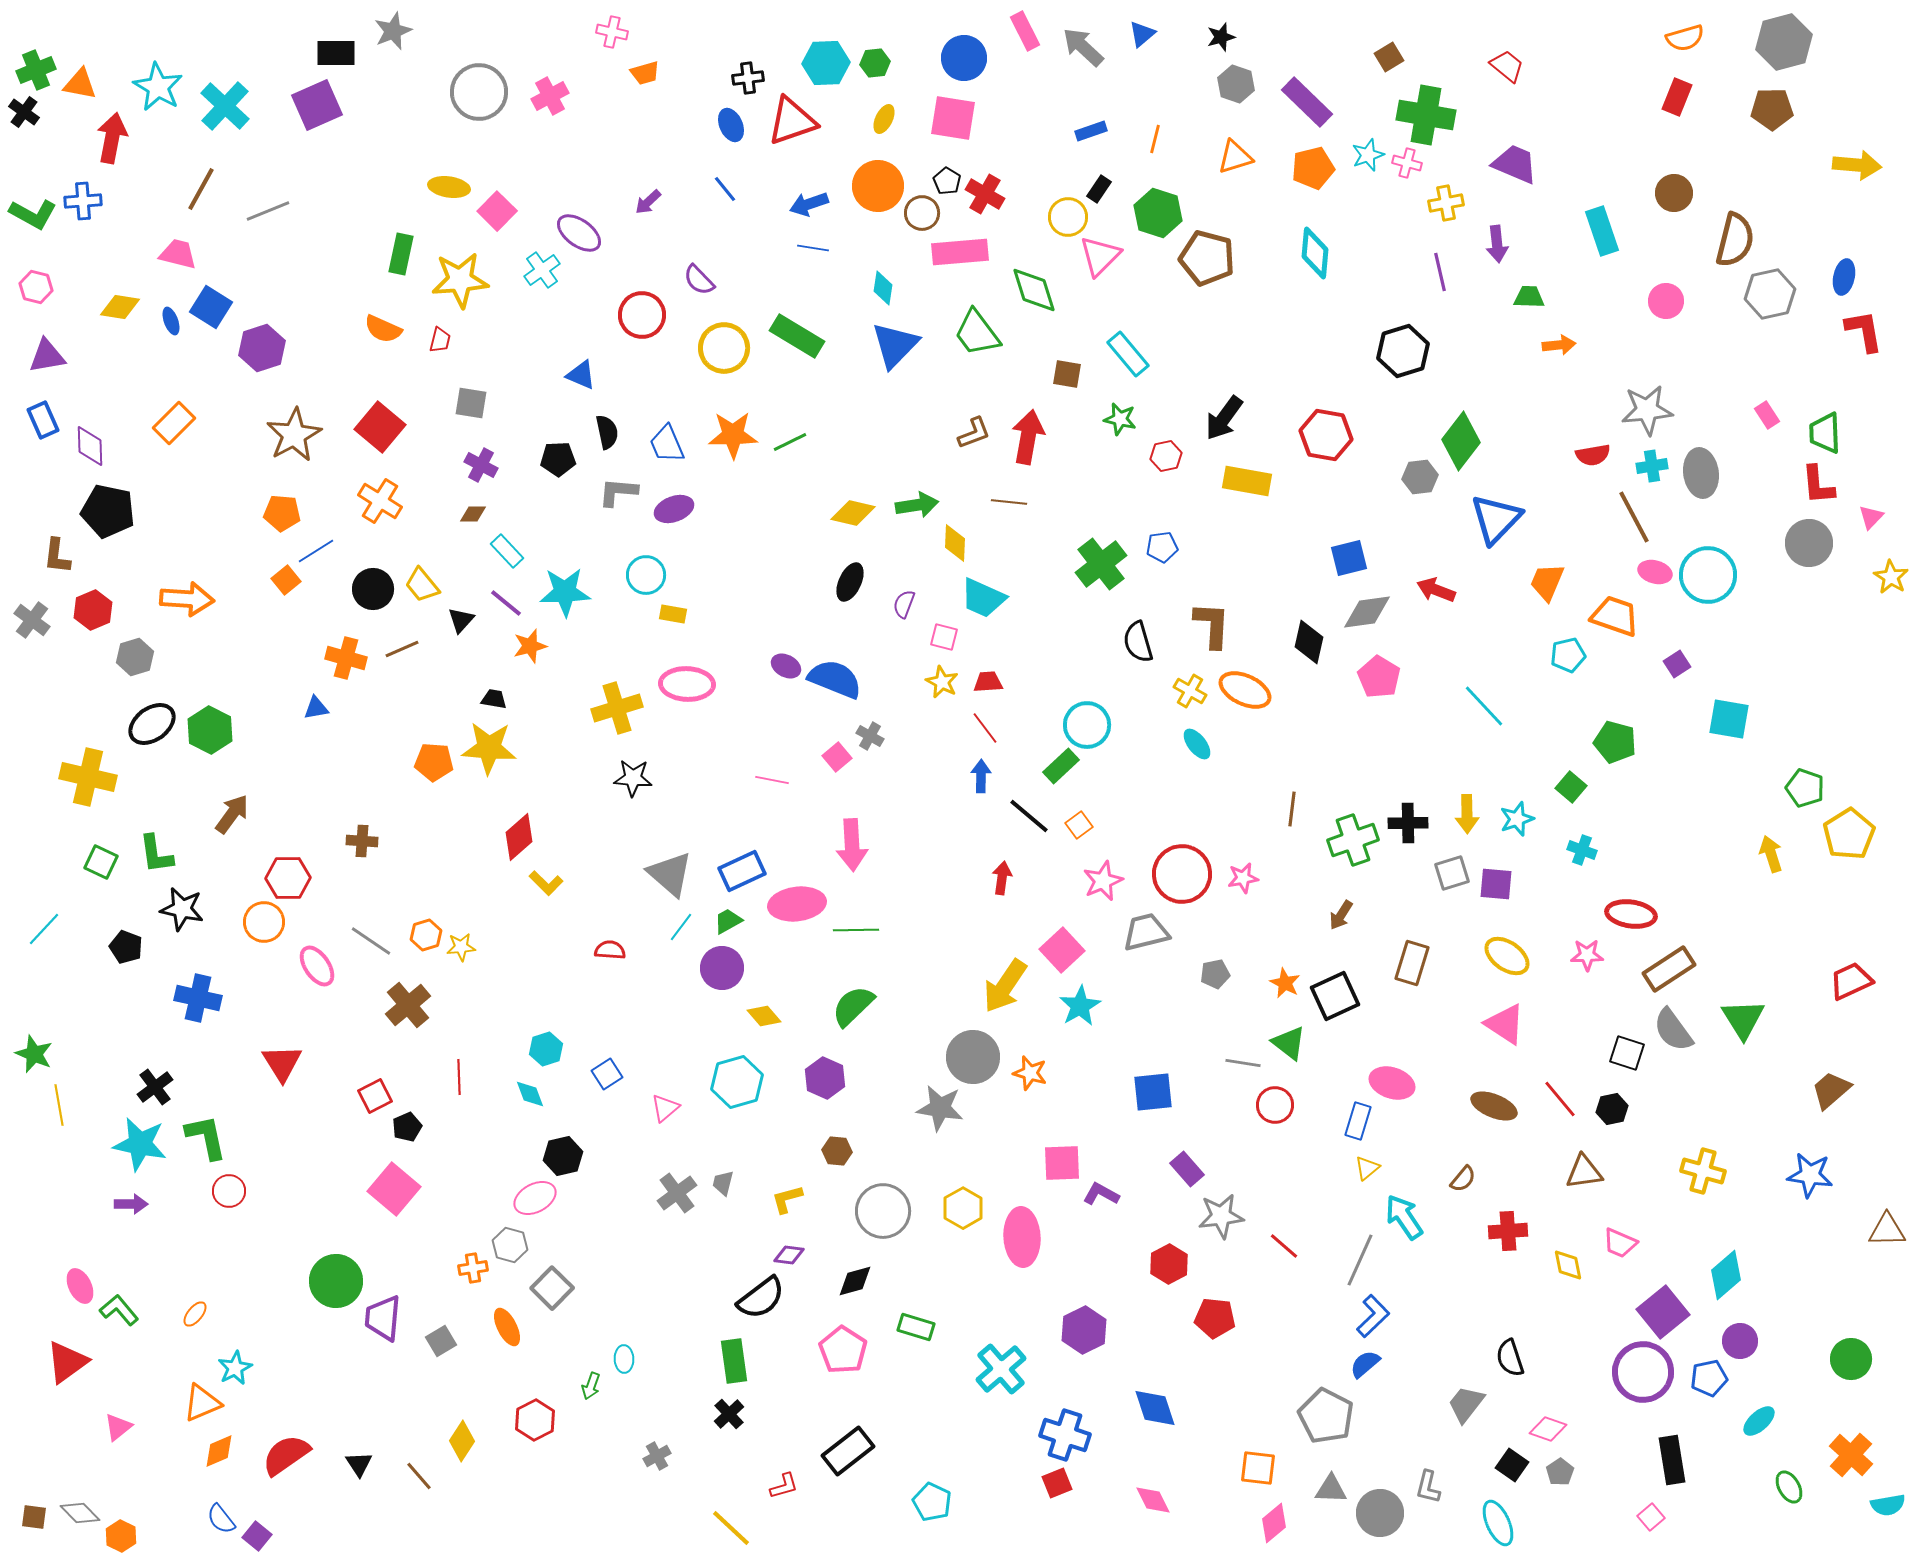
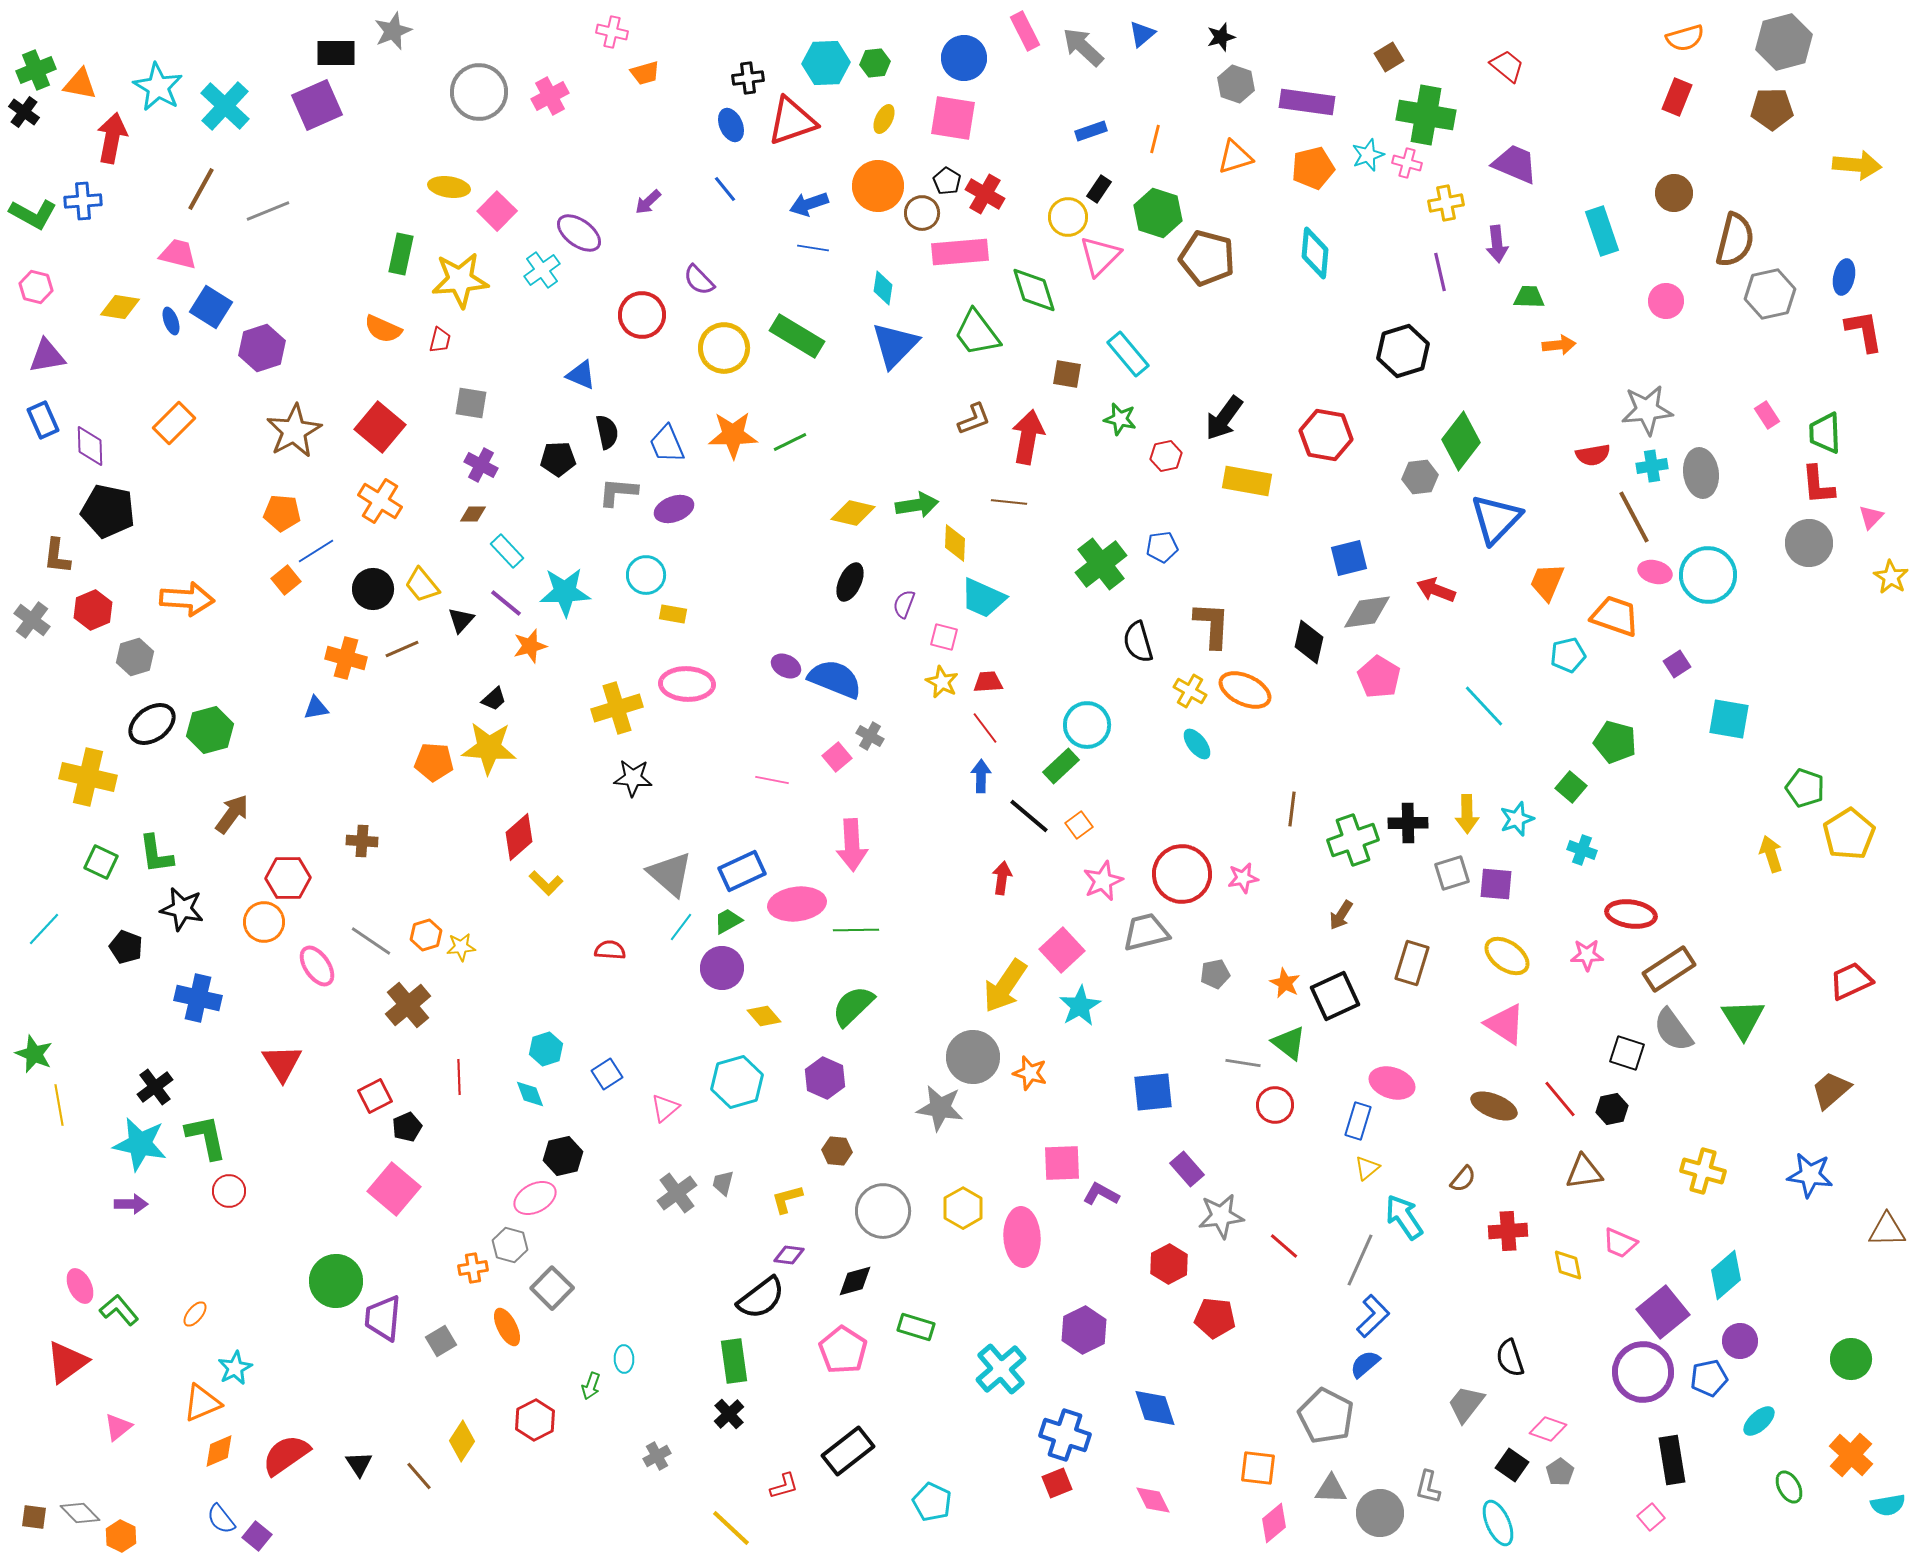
purple rectangle at (1307, 102): rotated 36 degrees counterclockwise
brown L-shape at (974, 433): moved 14 px up
brown star at (294, 435): moved 4 px up
black trapezoid at (494, 699): rotated 128 degrees clockwise
green hexagon at (210, 730): rotated 18 degrees clockwise
